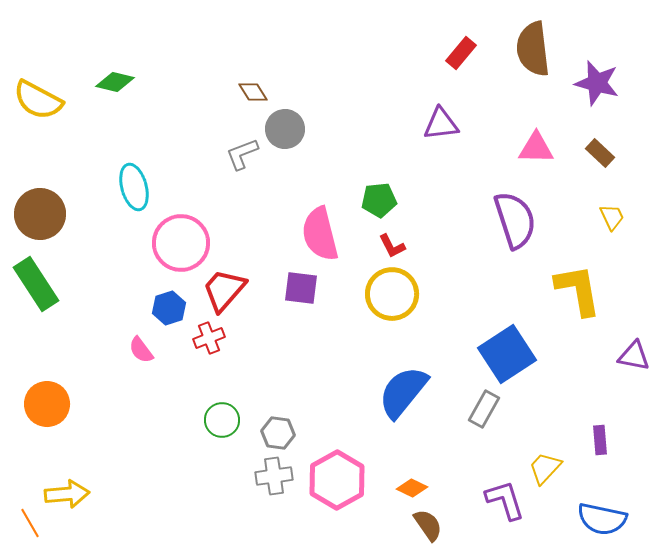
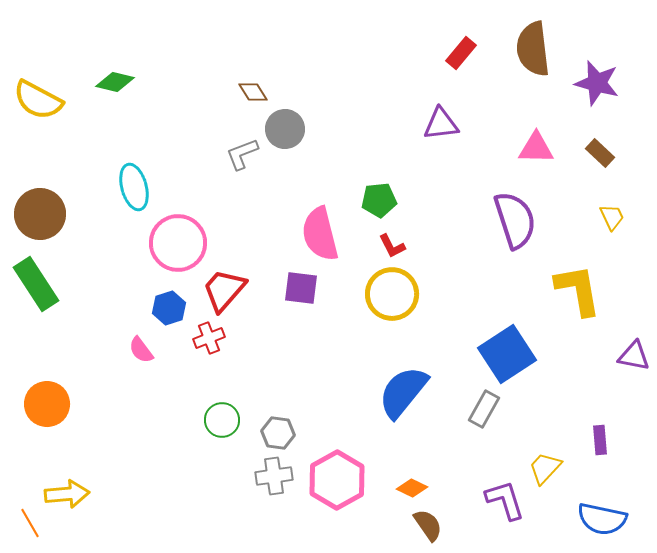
pink circle at (181, 243): moved 3 px left
